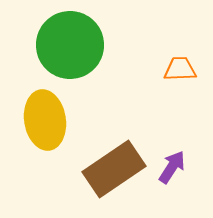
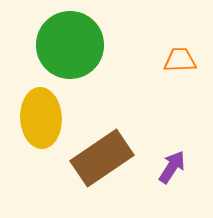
orange trapezoid: moved 9 px up
yellow ellipse: moved 4 px left, 2 px up; rotated 6 degrees clockwise
brown rectangle: moved 12 px left, 11 px up
